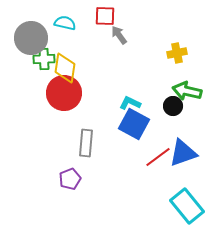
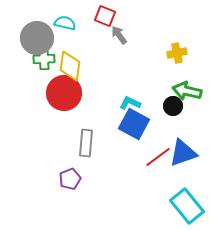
red square: rotated 20 degrees clockwise
gray circle: moved 6 px right
yellow diamond: moved 5 px right, 2 px up
